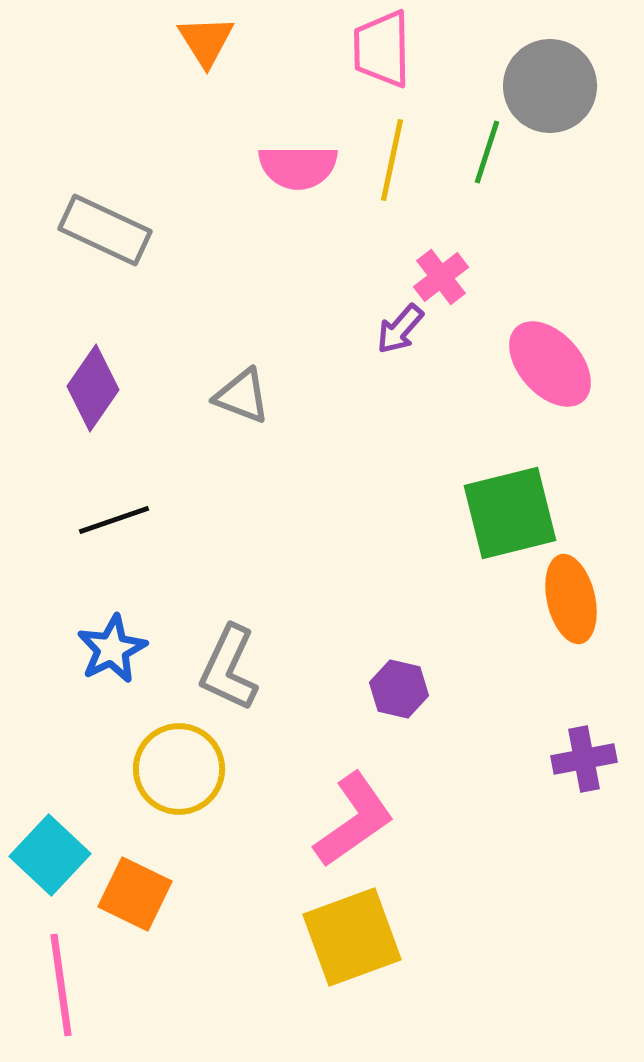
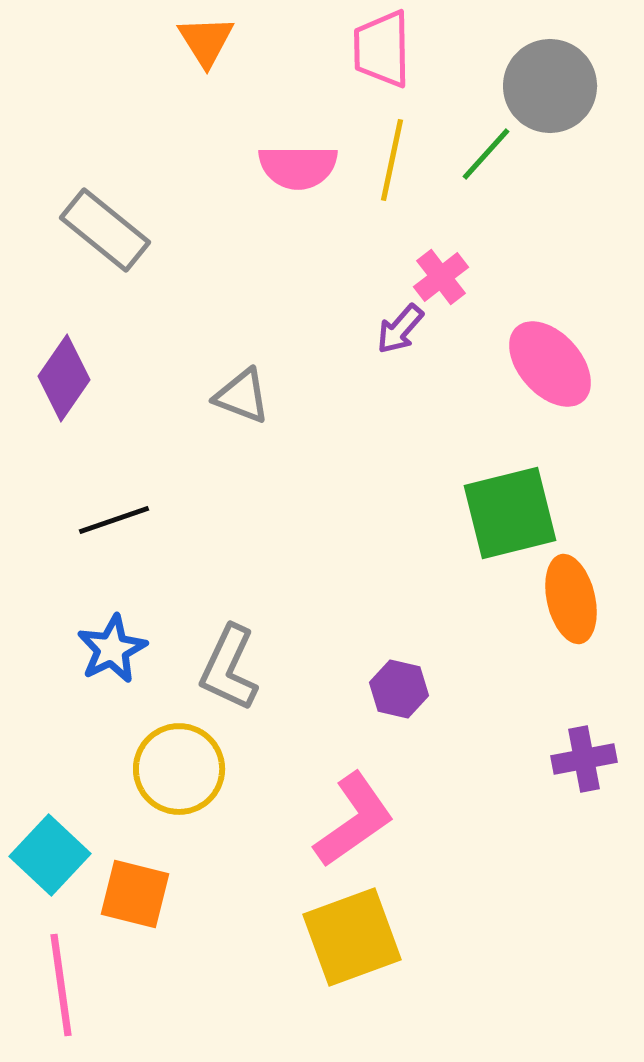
green line: moved 1 px left, 2 px down; rotated 24 degrees clockwise
gray rectangle: rotated 14 degrees clockwise
purple diamond: moved 29 px left, 10 px up
orange square: rotated 12 degrees counterclockwise
